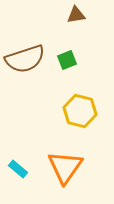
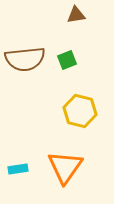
brown semicircle: rotated 12 degrees clockwise
cyan rectangle: rotated 48 degrees counterclockwise
